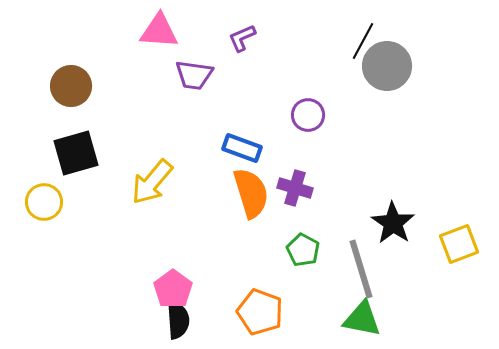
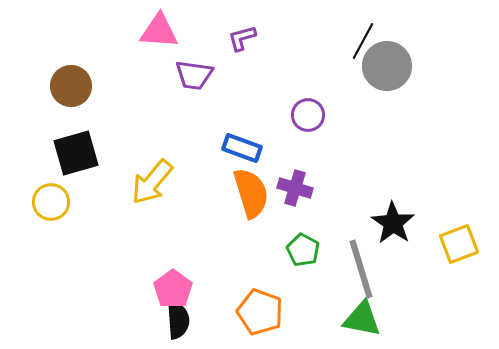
purple L-shape: rotated 8 degrees clockwise
yellow circle: moved 7 px right
